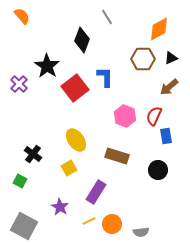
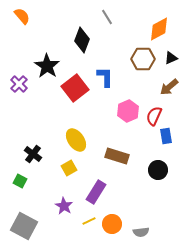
pink hexagon: moved 3 px right, 5 px up; rotated 15 degrees clockwise
purple star: moved 4 px right, 1 px up
